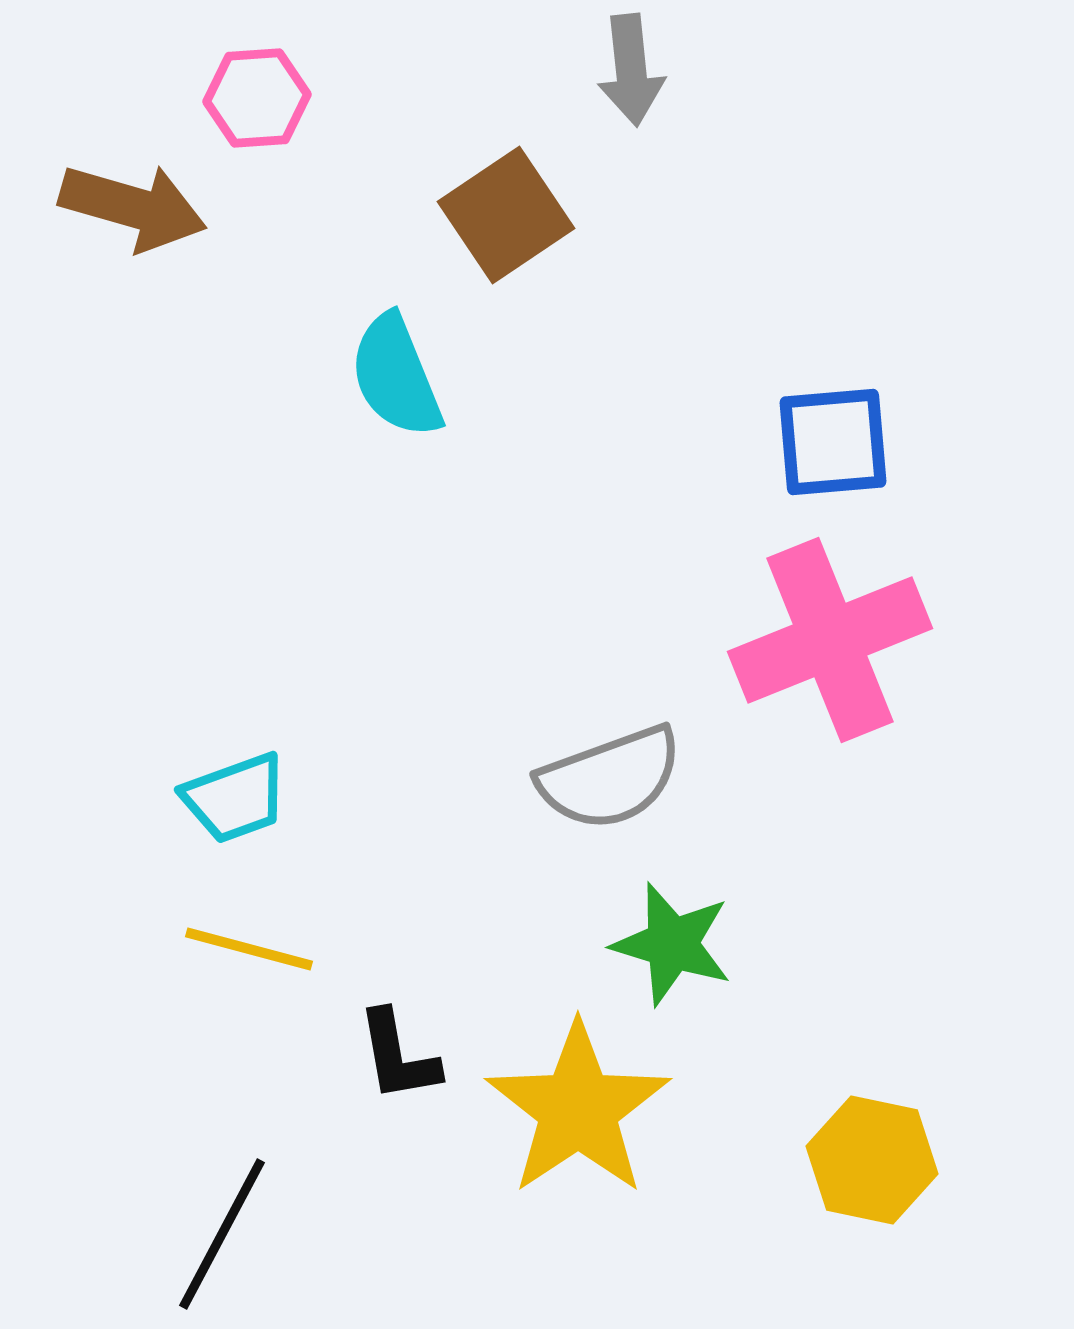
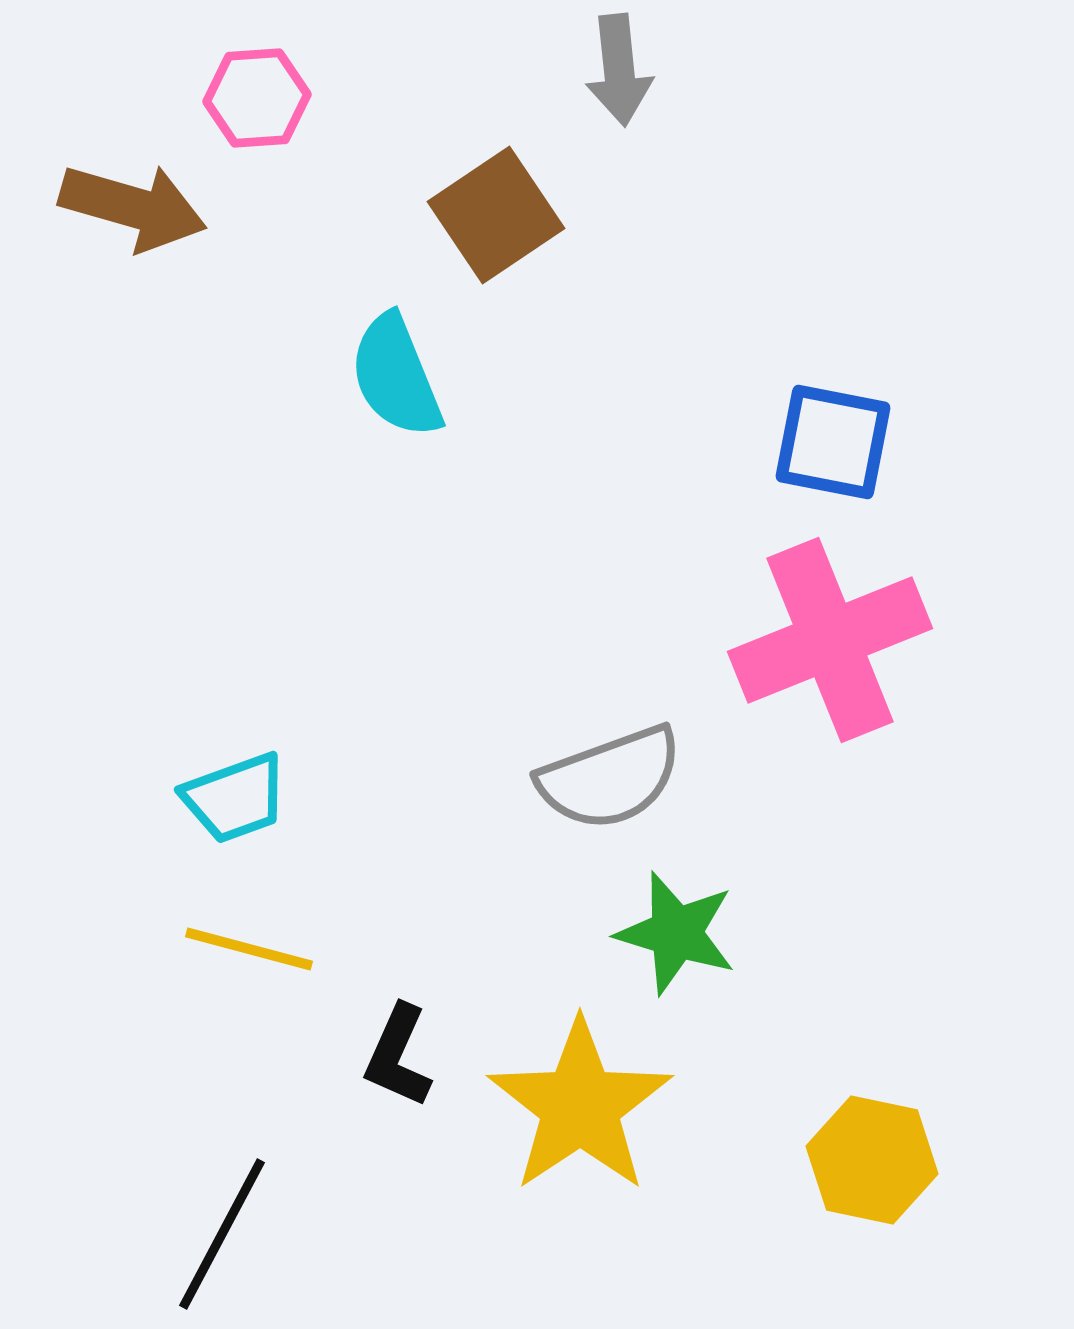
gray arrow: moved 12 px left
brown square: moved 10 px left
blue square: rotated 16 degrees clockwise
green star: moved 4 px right, 11 px up
black L-shape: rotated 34 degrees clockwise
yellow star: moved 2 px right, 3 px up
